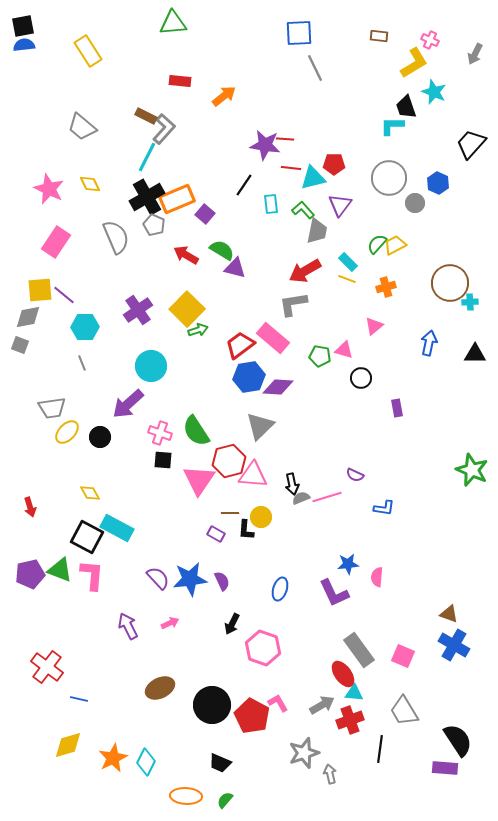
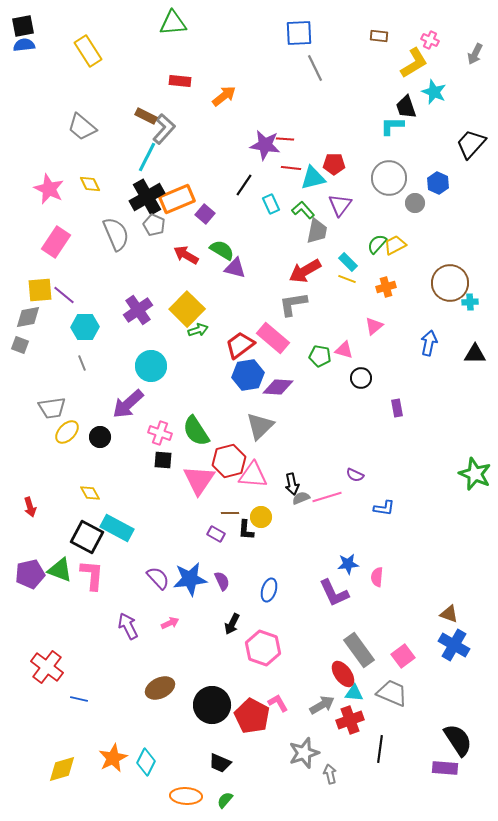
cyan rectangle at (271, 204): rotated 18 degrees counterclockwise
gray semicircle at (116, 237): moved 3 px up
blue hexagon at (249, 377): moved 1 px left, 2 px up
green star at (472, 470): moved 3 px right, 4 px down
blue ellipse at (280, 589): moved 11 px left, 1 px down
pink square at (403, 656): rotated 30 degrees clockwise
gray trapezoid at (404, 711): moved 12 px left, 18 px up; rotated 144 degrees clockwise
yellow diamond at (68, 745): moved 6 px left, 24 px down
